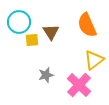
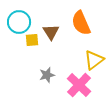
orange semicircle: moved 6 px left, 2 px up
gray star: moved 1 px right
